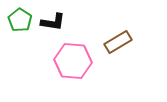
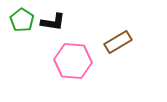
green pentagon: moved 2 px right
